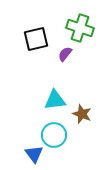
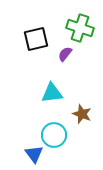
cyan triangle: moved 3 px left, 7 px up
